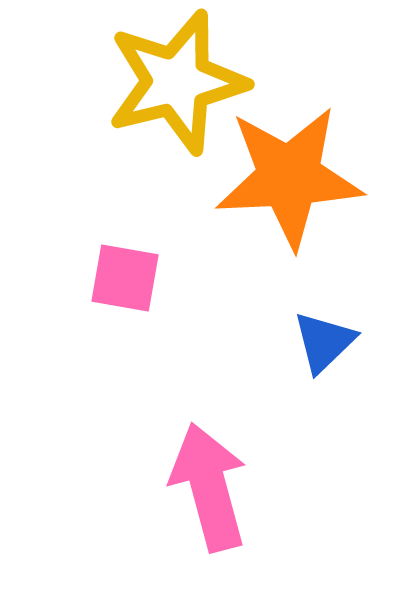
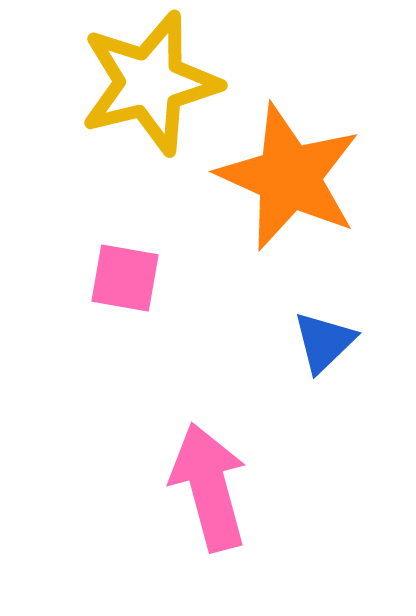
yellow star: moved 27 px left, 1 px down
orange star: rotated 27 degrees clockwise
